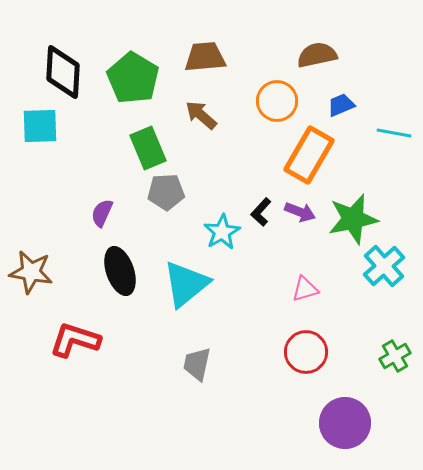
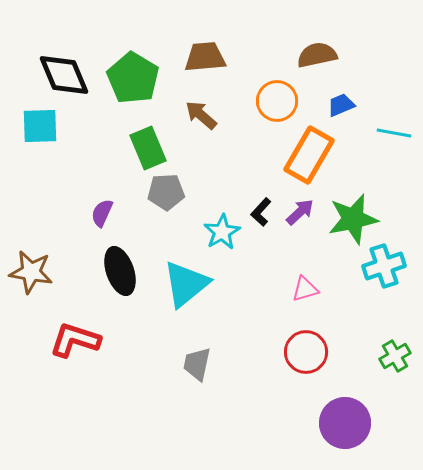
black diamond: moved 1 px right, 3 px down; rotated 26 degrees counterclockwise
purple arrow: rotated 64 degrees counterclockwise
cyan cross: rotated 24 degrees clockwise
